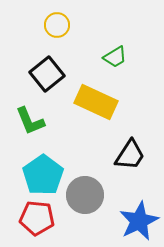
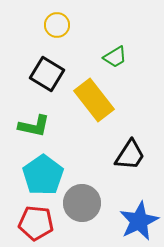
black square: rotated 20 degrees counterclockwise
yellow rectangle: moved 2 px left, 2 px up; rotated 27 degrees clockwise
green L-shape: moved 4 px right, 5 px down; rotated 56 degrees counterclockwise
gray circle: moved 3 px left, 8 px down
red pentagon: moved 1 px left, 5 px down
